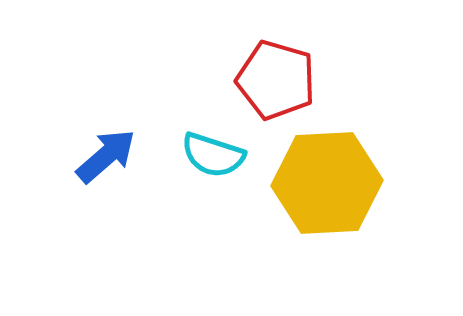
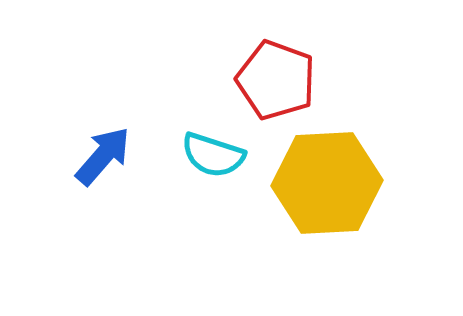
red pentagon: rotated 4 degrees clockwise
blue arrow: moved 3 px left; rotated 8 degrees counterclockwise
